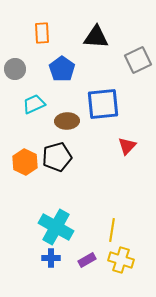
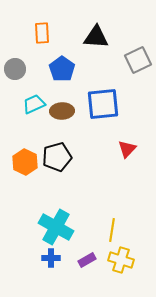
brown ellipse: moved 5 px left, 10 px up
red triangle: moved 3 px down
